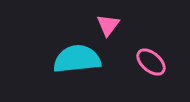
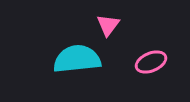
pink ellipse: rotated 64 degrees counterclockwise
